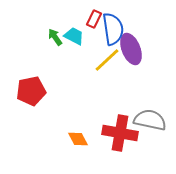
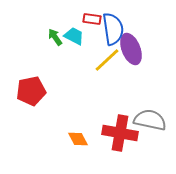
red rectangle: moved 2 px left; rotated 72 degrees clockwise
